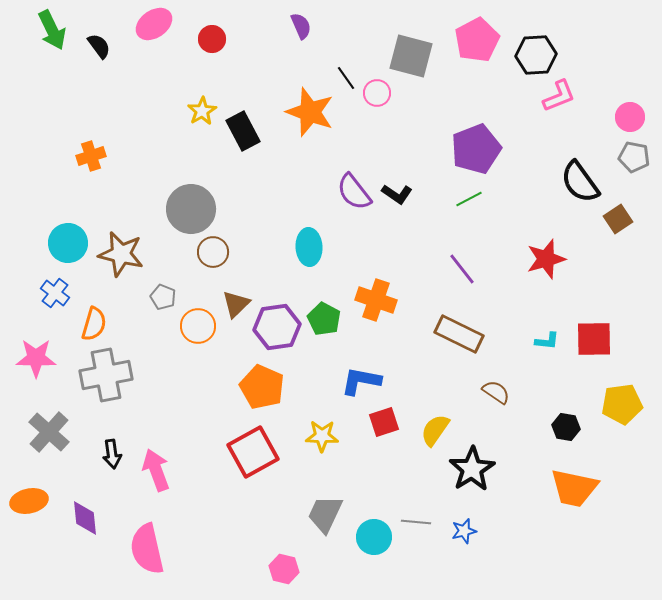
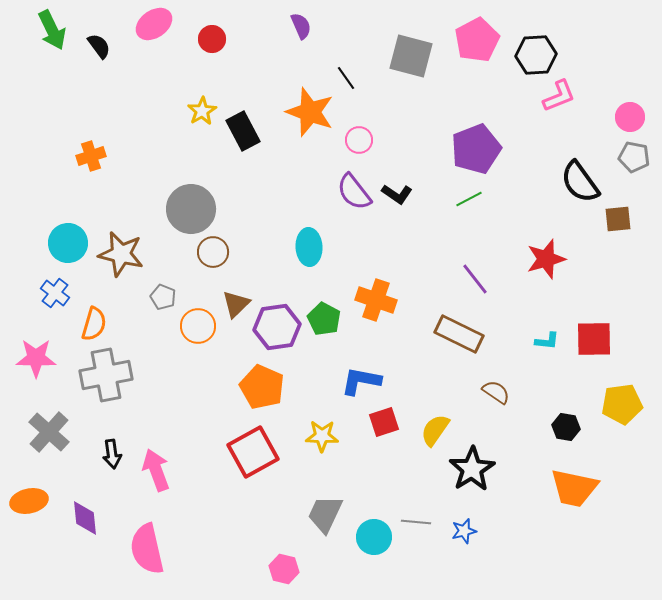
pink circle at (377, 93): moved 18 px left, 47 px down
brown square at (618, 219): rotated 28 degrees clockwise
purple line at (462, 269): moved 13 px right, 10 px down
